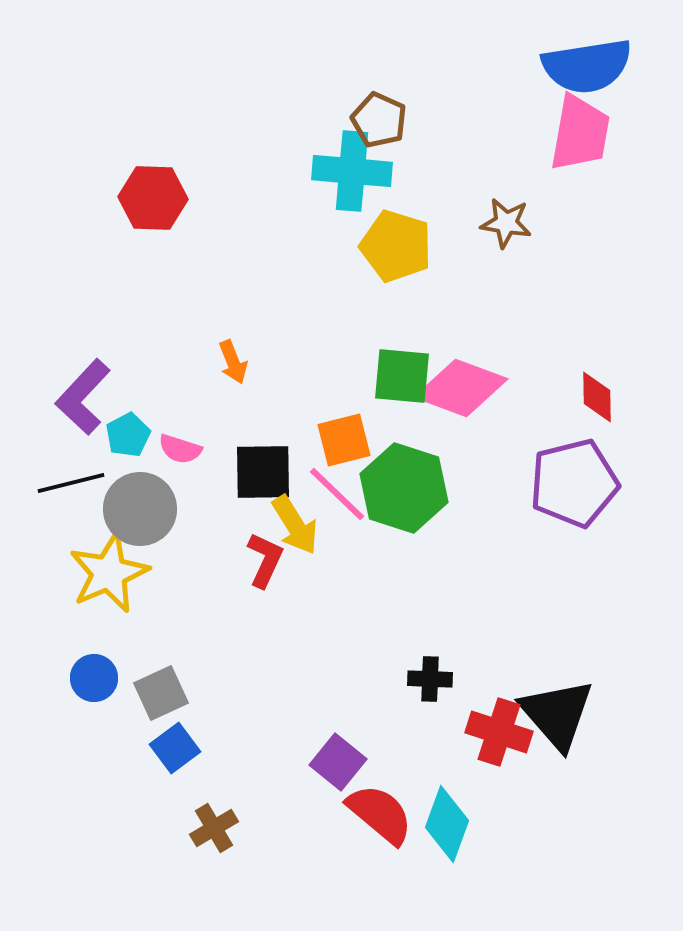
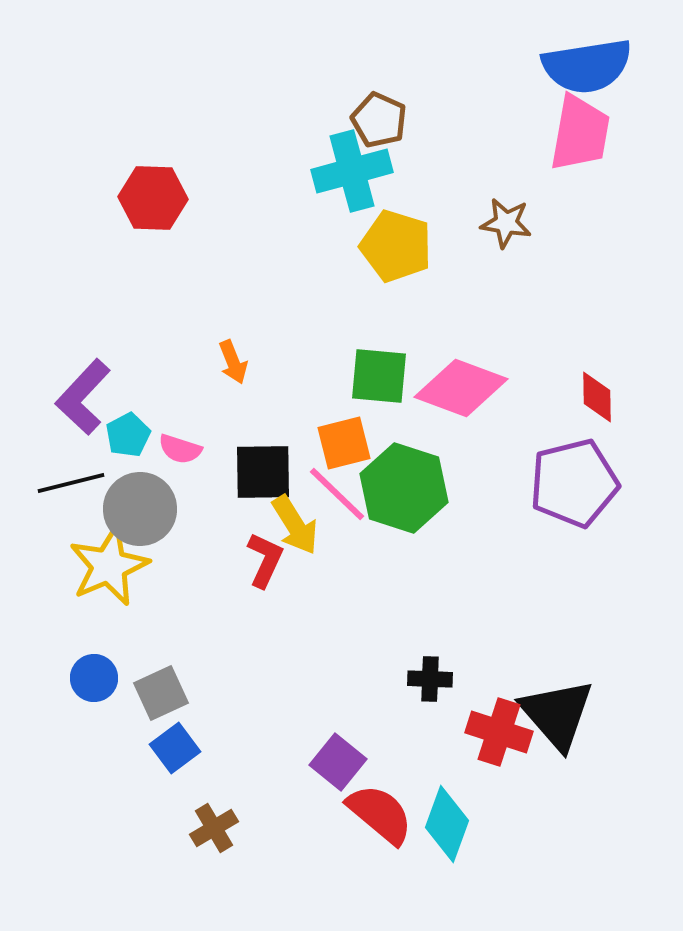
cyan cross: rotated 20 degrees counterclockwise
green square: moved 23 px left
orange square: moved 3 px down
yellow star: moved 7 px up
